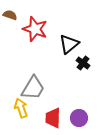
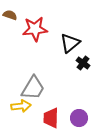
red star: rotated 25 degrees counterclockwise
black triangle: moved 1 px right, 1 px up
yellow arrow: moved 2 px up; rotated 102 degrees clockwise
red trapezoid: moved 2 px left
